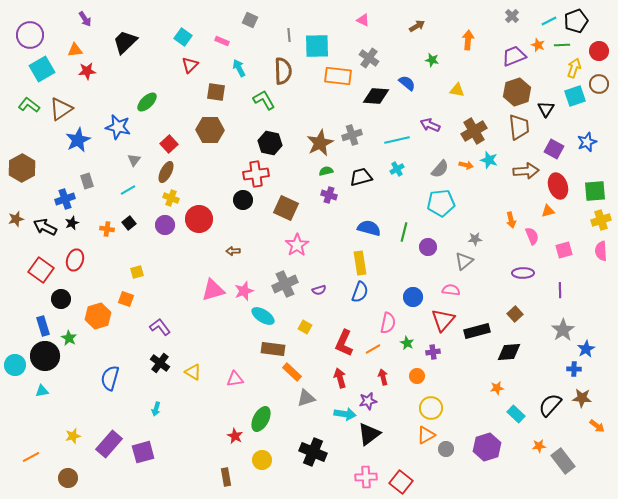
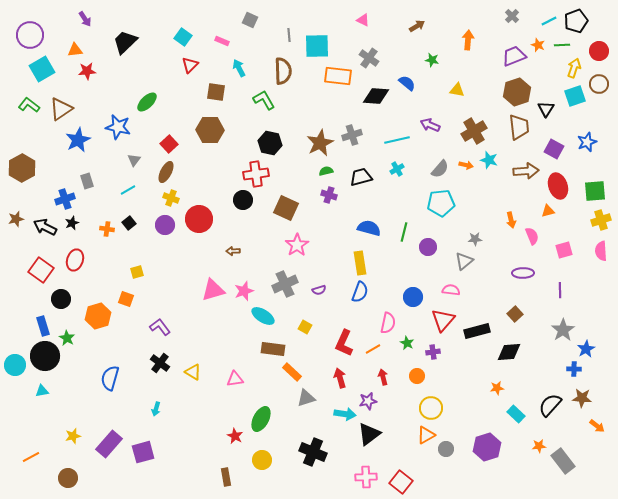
green star at (69, 338): moved 2 px left
